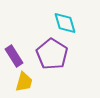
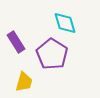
purple rectangle: moved 2 px right, 14 px up
